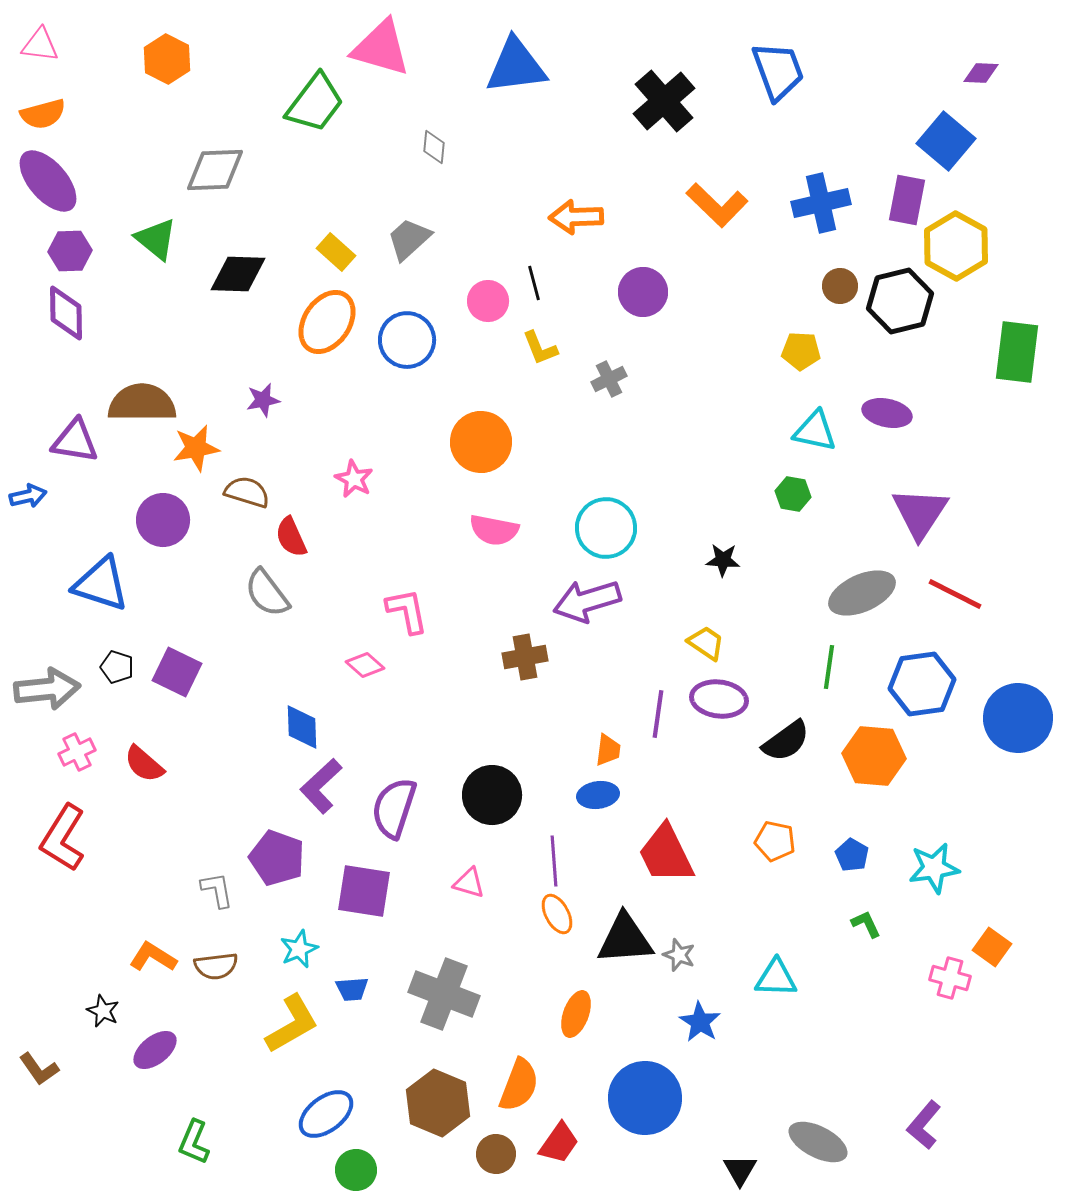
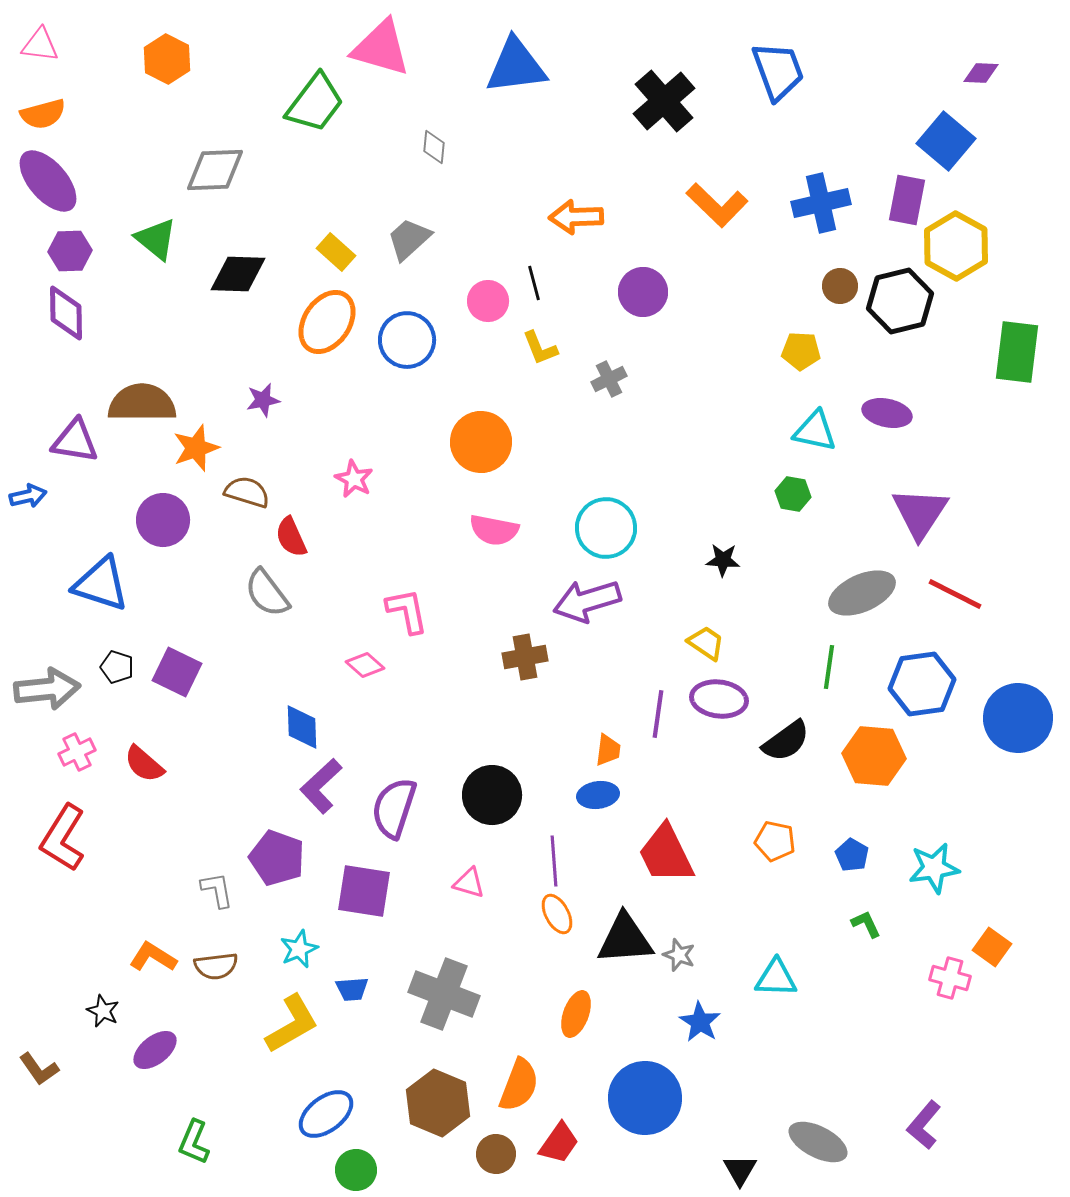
orange star at (196, 448): rotated 9 degrees counterclockwise
